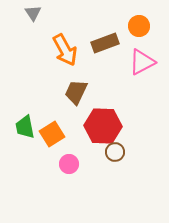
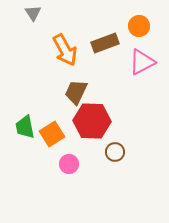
red hexagon: moved 11 px left, 5 px up
